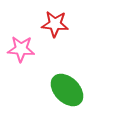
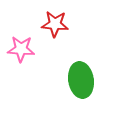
green ellipse: moved 14 px right, 10 px up; rotated 36 degrees clockwise
